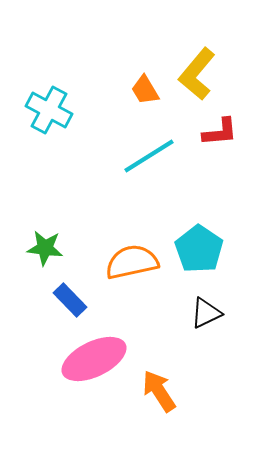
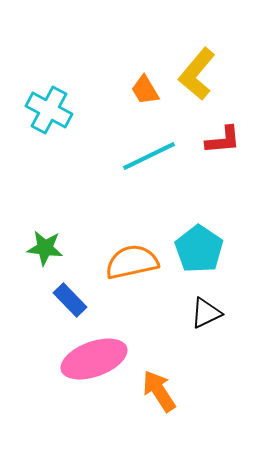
red L-shape: moved 3 px right, 8 px down
cyan line: rotated 6 degrees clockwise
pink ellipse: rotated 6 degrees clockwise
